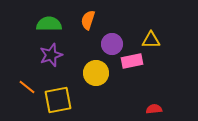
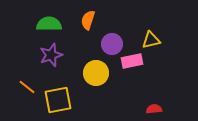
yellow triangle: rotated 12 degrees counterclockwise
